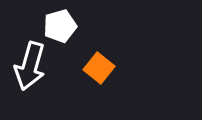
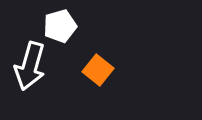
orange square: moved 1 px left, 2 px down
